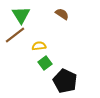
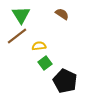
brown line: moved 2 px right, 1 px down
